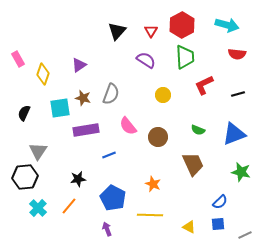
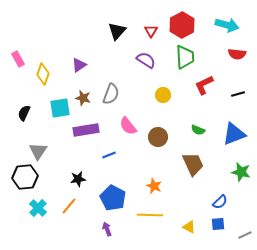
orange star: moved 1 px right, 2 px down
